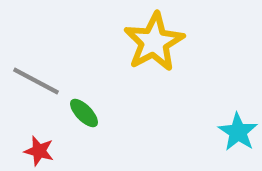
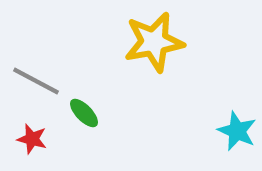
yellow star: rotated 18 degrees clockwise
cyan star: moved 1 px left, 1 px up; rotated 9 degrees counterclockwise
red star: moved 7 px left, 12 px up
